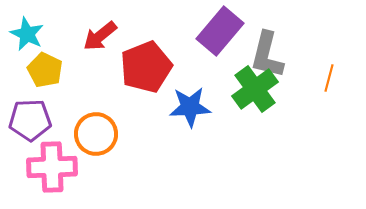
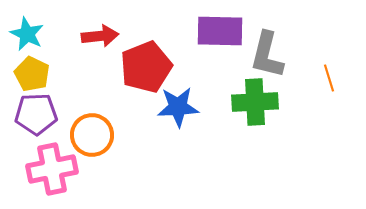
purple rectangle: rotated 51 degrees clockwise
red arrow: rotated 147 degrees counterclockwise
yellow pentagon: moved 13 px left, 4 px down
orange line: rotated 32 degrees counterclockwise
green cross: moved 13 px down; rotated 33 degrees clockwise
blue star: moved 12 px left
purple pentagon: moved 6 px right, 6 px up
orange circle: moved 4 px left, 1 px down
pink cross: moved 2 px down; rotated 9 degrees counterclockwise
